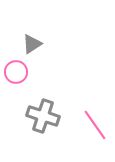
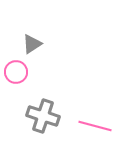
pink line: moved 1 px down; rotated 40 degrees counterclockwise
